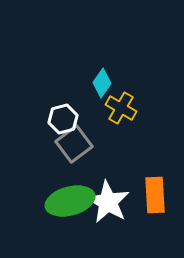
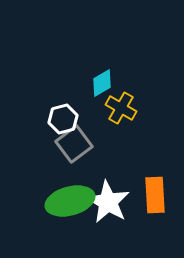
cyan diamond: rotated 24 degrees clockwise
